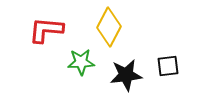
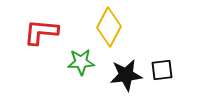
red L-shape: moved 5 px left, 2 px down
black square: moved 6 px left, 4 px down
